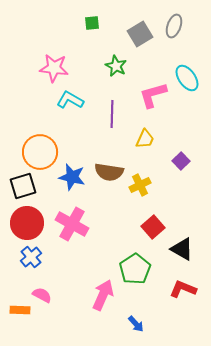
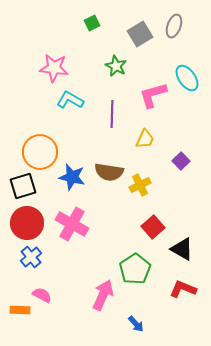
green square: rotated 21 degrees counterclockwise
